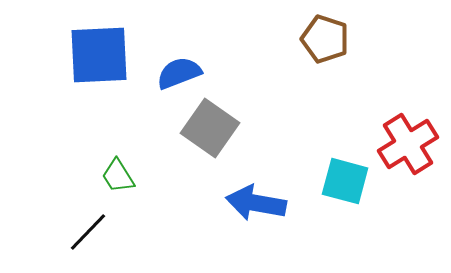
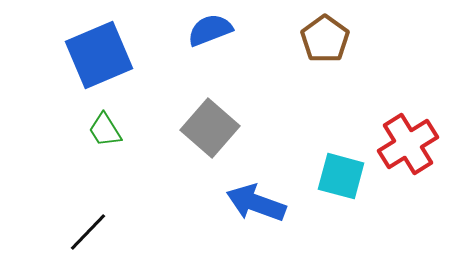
brown pentagon: rotated 18 degrees clockwise
blue square: rotated 20 degrees counterclockwise
blue semicircle: moved 31 px right, 43 px up
gray square: rotated 6 degrees clockwise
green trapezoid: moved 13 px left, 46 px up
cyan square: moved 4 px left, 5 px up
blue arrow: rotated 10 degrees clockwise
